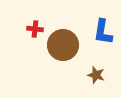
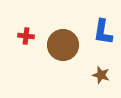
red cross: moved 9 px left, 7 px down
brown star: moved 5 px right
